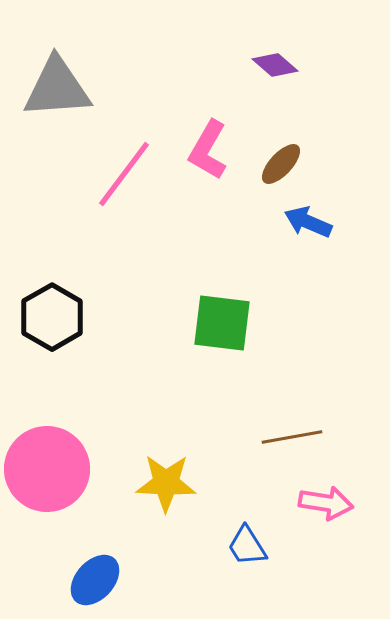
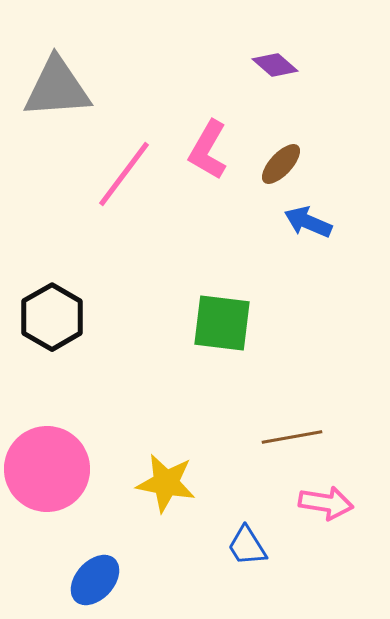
yellow star: rotated 8 degrees clockwise
